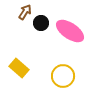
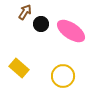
black circle: moved 1 px down
pink ellipse: moved 1 px right
